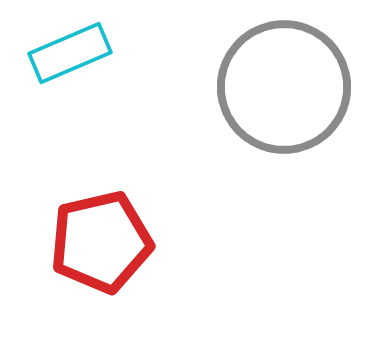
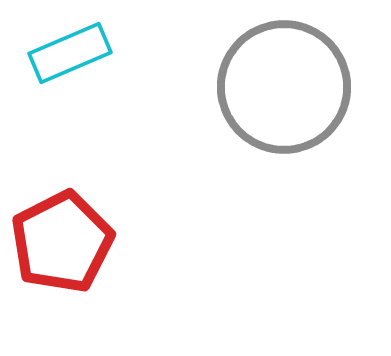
red pentagon: moved 39 px left; rotated 14 degrees counterclockwise
